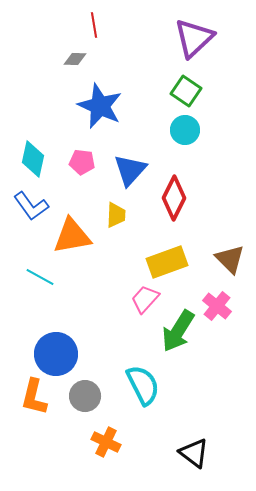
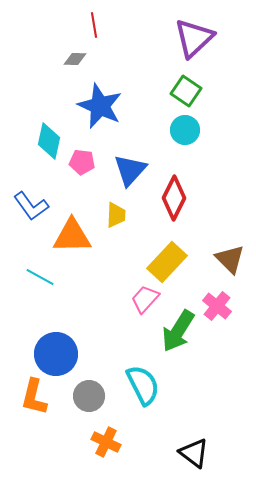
cyan diamond: moved 16 px right, 18 px up
orange triangle: rotated 9 degrees clockwise
yellow rectangle: rotated 27 degrees counterclockwise
gray circle: moved 4 px right
